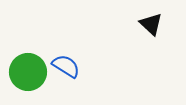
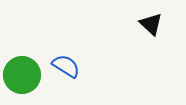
green circle: moved 6 px left, 3 px down
